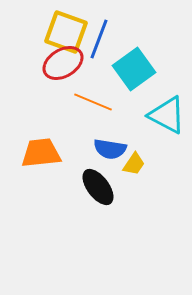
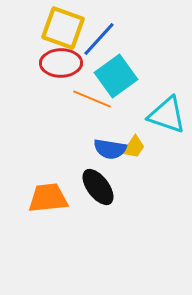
yellow square: moved 3 px left, 4 px up
blue line: rotated 21 degrees clockwise
red ellipse: moved 2 px left; rotated 30 degrees clockwise
cyan square: moved 18 px left, 7 px down
orange line: moved 1 px left, 3 px up
cyan triangle: rotated 9 degrees counterclockwise
orange trapezoid: moved 7 px right, 45 px down
yellow trapezoid: moved 17 px up
